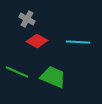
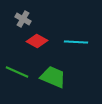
gray cross: moved 4 px left
cyan line: moved 2 px left
